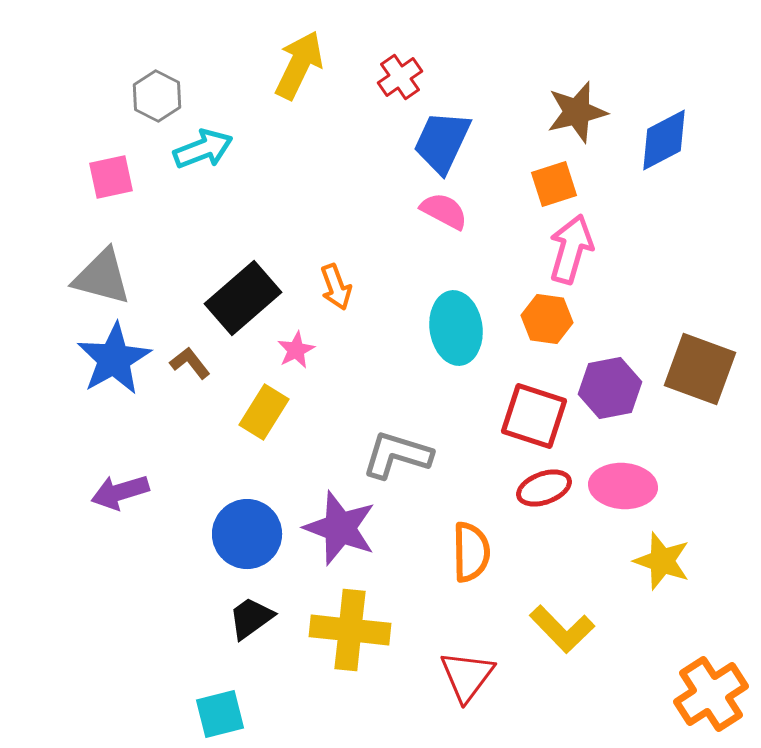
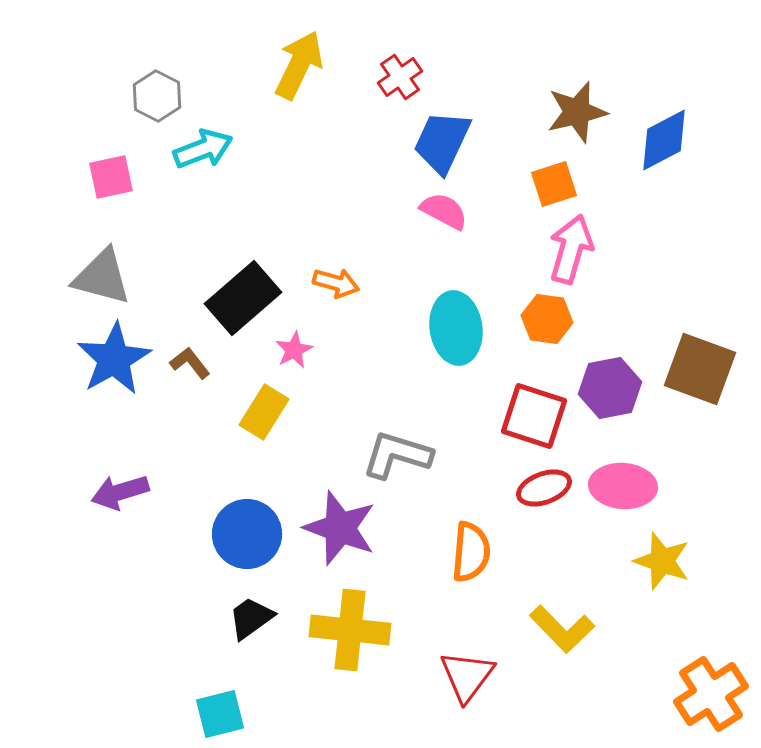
orange arrow: moved 4 px up; rotated 54 degrees counterclockwise
pink star: moved 2 px left
orange semicircle: rotated 6 degrees clockwise
